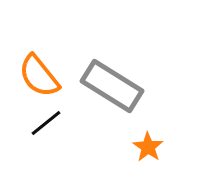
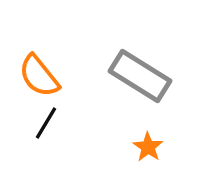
gray rectangle: moved 28 px right, 10 px up
black line: rotated 20 degrees counterclockwise
